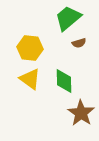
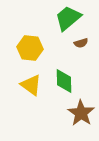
brown semicircle: moved 2 px right
yellow triangle: moved 1 px right, 6 px down
